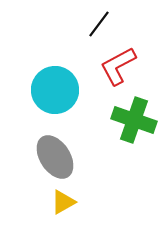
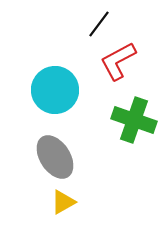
red L-shape: moved 5 px up
